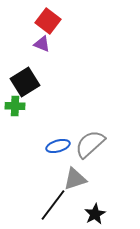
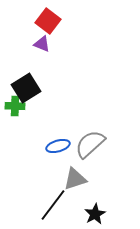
black square: moved 1 px right, 6 px down
